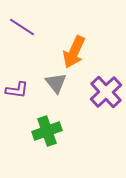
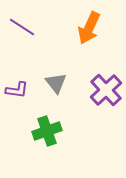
orange arrow: moved 15 px right, 24 px up
purple cross: moved 2 px up
